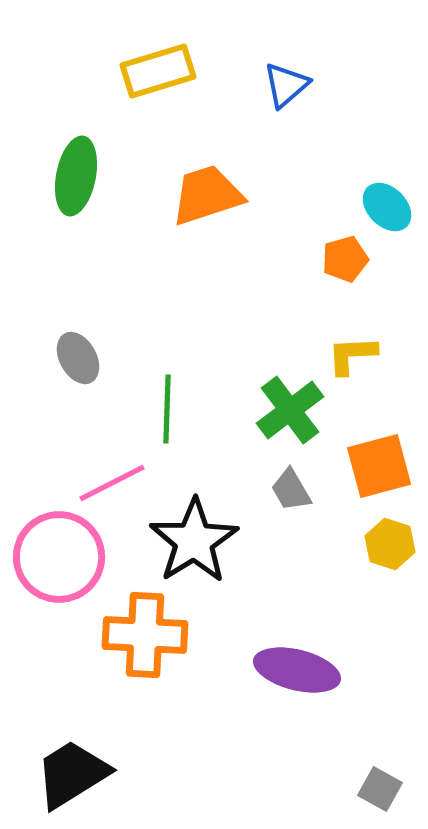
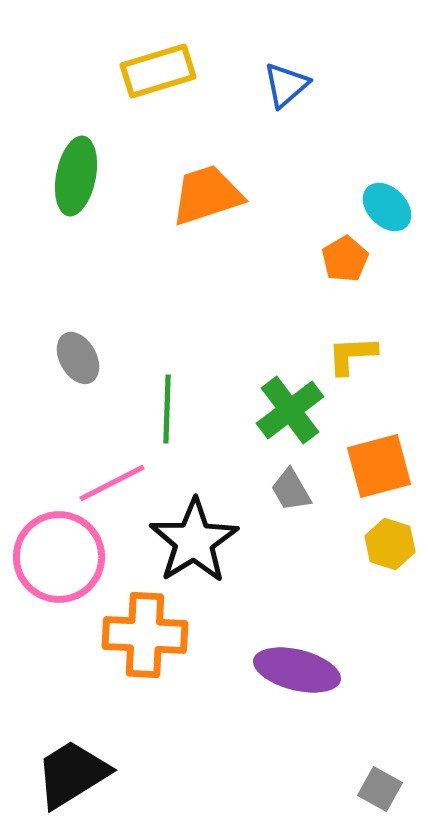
orange pentagon: rotated 15 degrees counterclockwise
